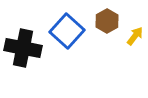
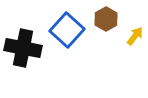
brown hexagon: moved 1 px left, 2 px up
blue square: moved 1 px up
